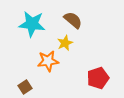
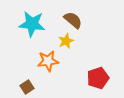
yellow star: moved 1 px right, 2 px up
brown square: moved 2 px right
